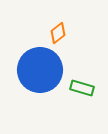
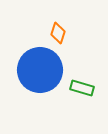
orange diamond: rotated 35 degrees counterclockwise
